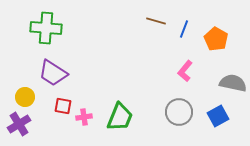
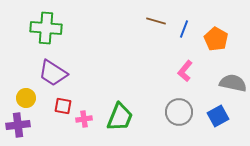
yellow circle: moved 1 px right, 1 px down
pink cross: moved 2 px down
purple cross: moved 1 px left, 1 px down; rotated 25 degrees clockwise
